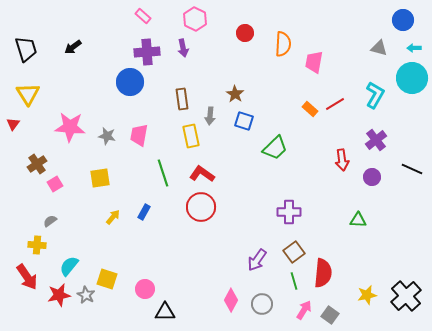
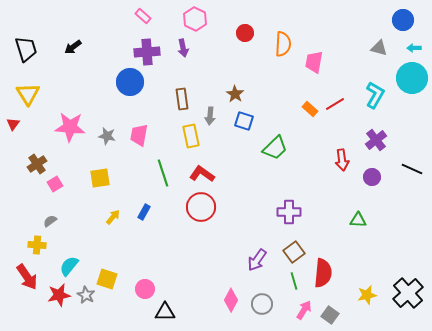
black cross at (406, 296): moved 2 px right, 3 px up
